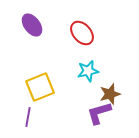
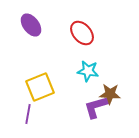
purple ellipse: moved 1 px left
cyan star: rotated 20 degrees clockwise
brown star: rotated 20 degrees clockwise
purple L-shape: moved 3 px left, 6 px up
purple line: moved 3 px up
